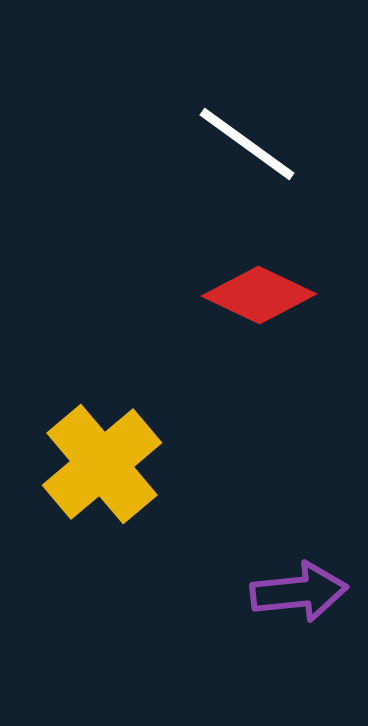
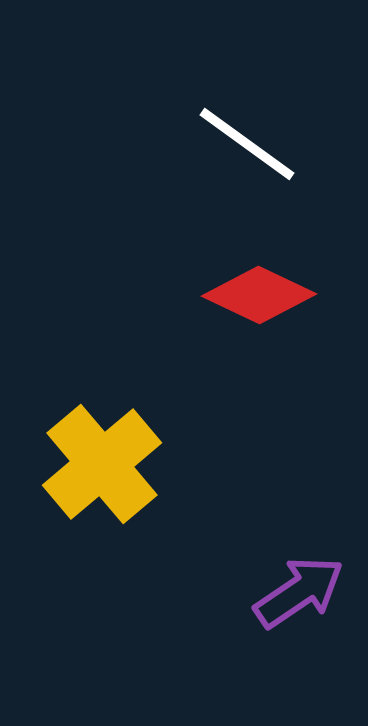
purple arrow: rotated 28 degrees counterclockwise
